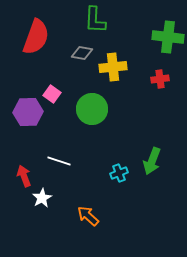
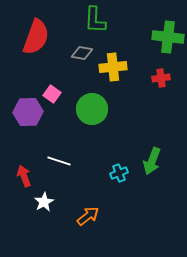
red cross: moved 1 px right, 1 px up
white star: moved 2 px right, 4 px down
orange arrow: rotated 100 degrees clockwise
